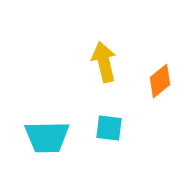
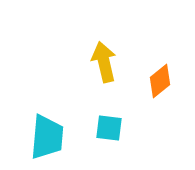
cyan trapezoid: rotated 84 degrees counterclockwise
